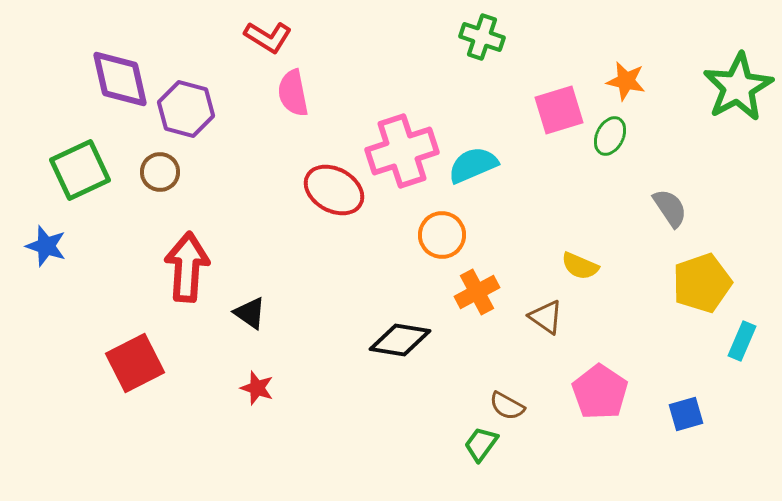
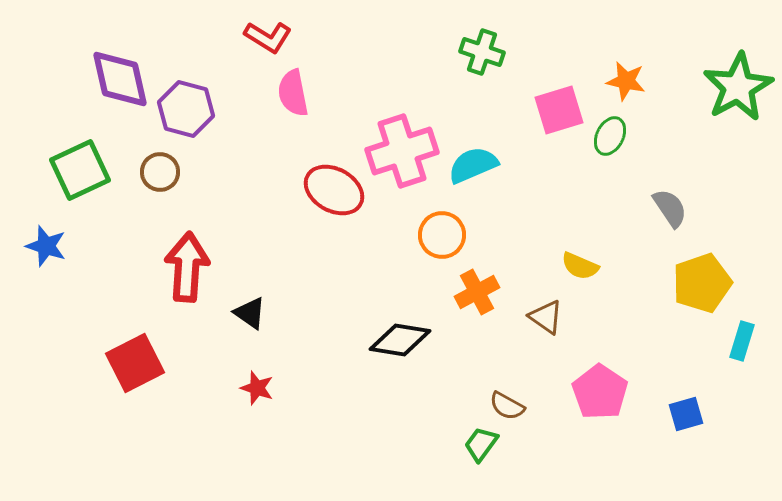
green cross: moved 15 px down
cyan rectangle: rotated 6 degrees counterclockwise
